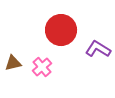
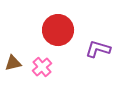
red circle: moved 3 px left
purple L-shape: rotated 15 degrees counterclockwise
